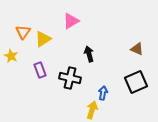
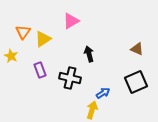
blue arrow: rotated 48 degrees clockwise
